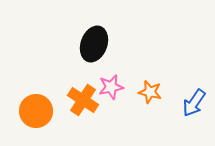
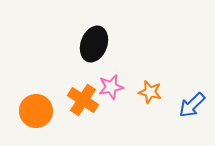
blue arrow: moved 2 px left, 2 px down; rotated 12 degrees clockwise
